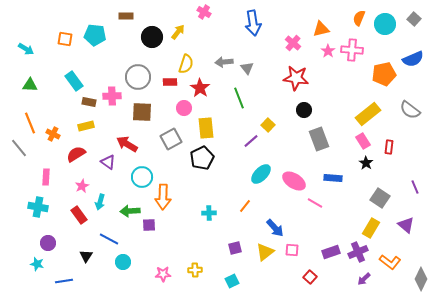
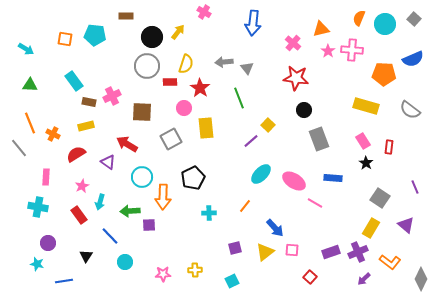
blue arrow at (253, 23): rotated 15 degrees clockwise
orange pentagon at (384, 74): rotated 15 degrees clockwise
gray circle at (138, 77): moved 9 px right, 11 px up
pink cross at (112, 96): rotated 24 degrees counterclockwise
yellow rectangle at (368, 114): moved 2 px left, 8 px up; rotated 55 degrees clockwise
black pentagon at (202, 158): moved 9 px left, 20 px down
blue line at (109, 239): moved 1 px right, 3 px up; rotated 18 degrees clockwise
cyan circle at (123, 262): moved 2 px right
